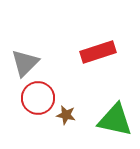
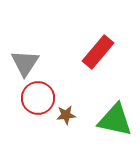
red rectangle: rotated 32 degrees counterclockwise
gray triangle: rotated 12 degrees counterclockwise
brown star: rotated 18 degrees counterclockwise
